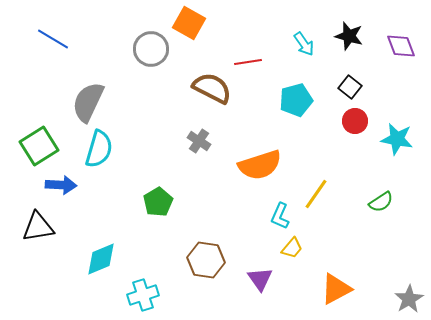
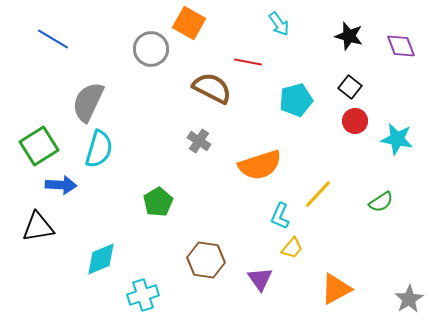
cyan arrow: moved 25 px left, 20 px up
red line: rotated 20 degrees clockwise
yellow line: moved 2 px right; rotated 8 degrees clockwise
